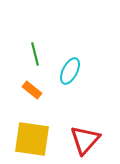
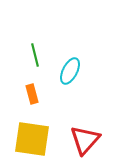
green line: moved 1 px down
orange rectangle: moved 4 px down; rotated 36 degrees clockwise
